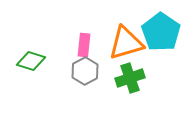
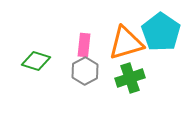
green diamond: moved 5 px right
